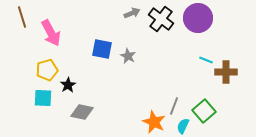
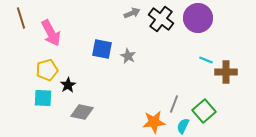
brown line: moved 1 px left, 1 px down
gray line: moved 2 px up
orange star: rotated 30 degrees counterclockwise
